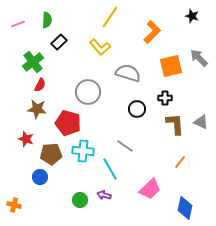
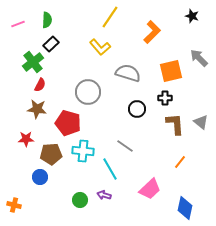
black rectangle: moved 8 px left, 2 px down
orange square: moved 5 px down
gray triangle: rotated 14 degrees clockwise
red star: rotated 21 degrees counterclockwise
